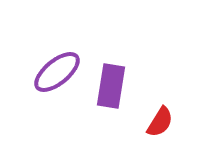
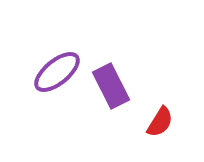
purple rectangle: rotated 36 degrees counterclockwise
